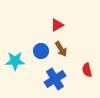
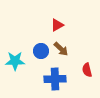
brown arrow: rotated 14 degrees counterclockwise
blue cross: rotated 30 degrees clockwise
